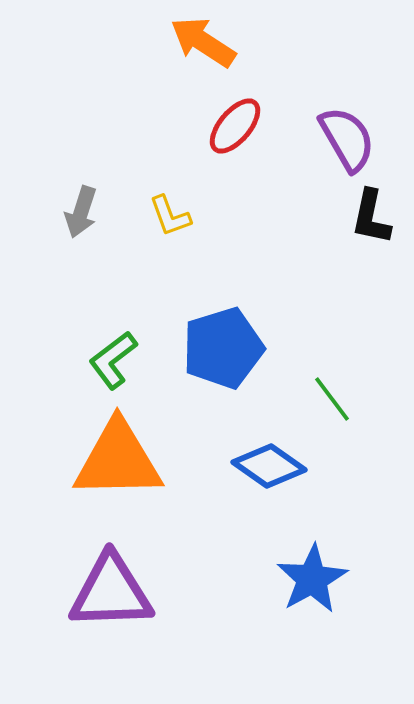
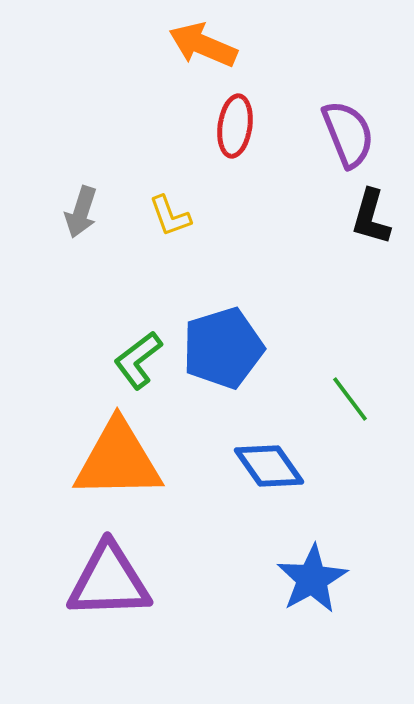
orange arrow: moved 3 px down; rotated 10 degrees counterclockwise
red ellipse: rotated 32 degrees counterclockwise
purple semicircle: moved 1 px right, 5 px up; rotated 8 degrees clockwise
black L-shape: rotated 4 degrees clockwise
green L-shape: moved 25 px right
green line: moved 18 px right
blue diamond: rotated 20 degrees clockwise
purple triangle: moved 2 px left, 11 px up
